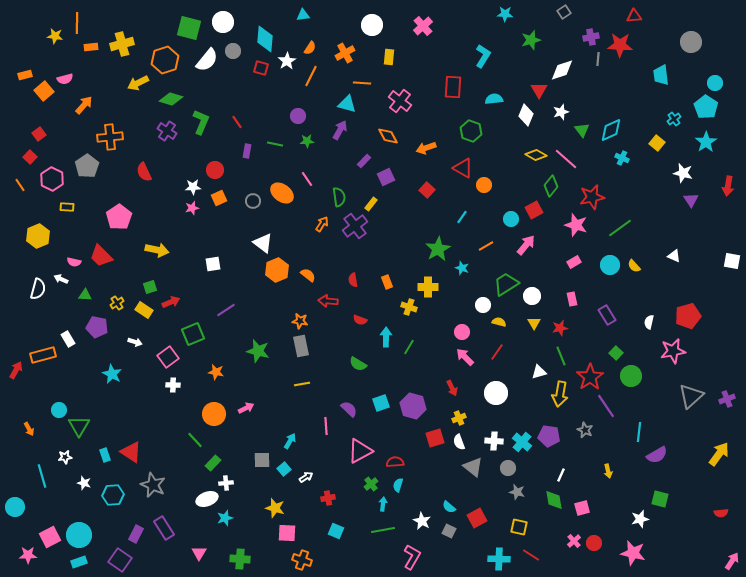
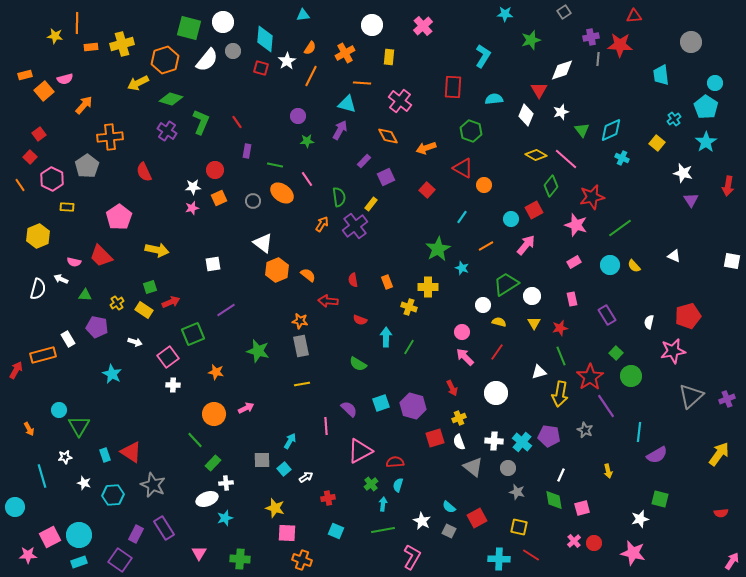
green line at (275, 144): moved 21 px down
